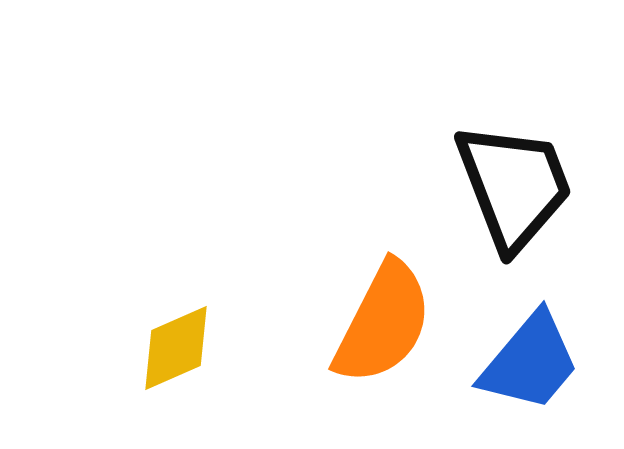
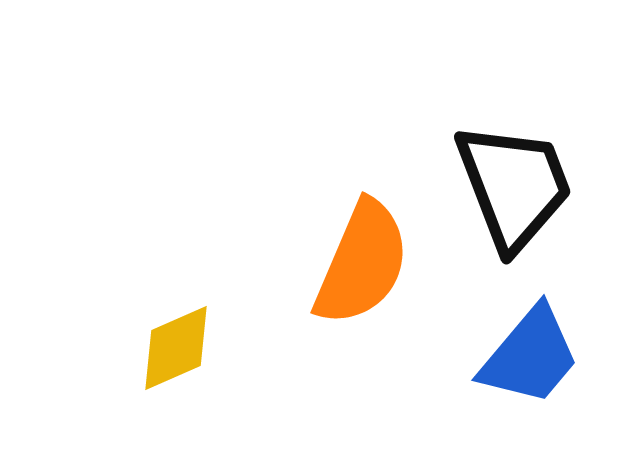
orange semicircle: moved 21 px left, 60 px up; rotated 4 degrees counterclockwise
blue trapezoid: moved 6 px up
